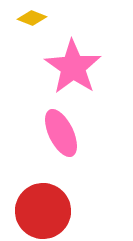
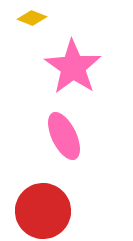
pink ellipse: moved 3 px right, 3 px down
